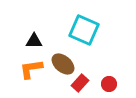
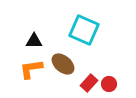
red rectangle: moved 9 px right
